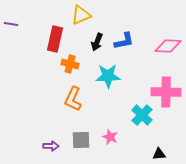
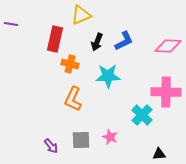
blue L-shape: rotated 15 degrees counterclockwise
purple arrow: rotated 49 degrees clockwise
